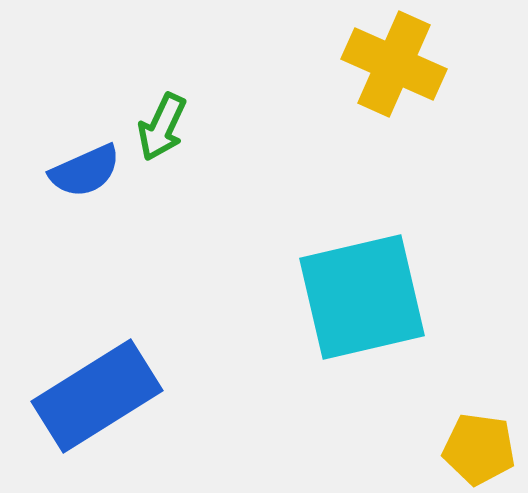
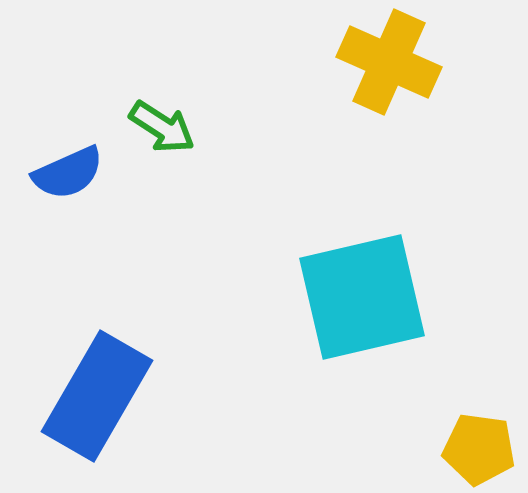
yellow cross: moved 5 px left, 2 px up
green arrow: rotated 82 degrees counterclockwise
blue semicircle: moved 17 px left, 2 px down
blue rectangle: rotated 28 degrees counterclockwise
